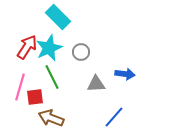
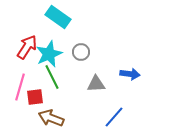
cyan rectangle: rotated 10 degrees counterclockwise
cyan star: moved 6 px down
blue arrow: moved 5 px right
